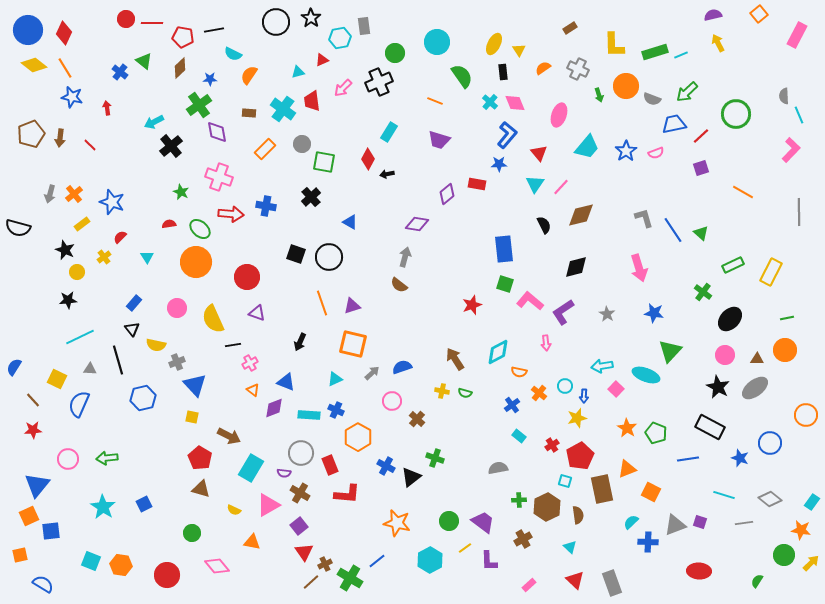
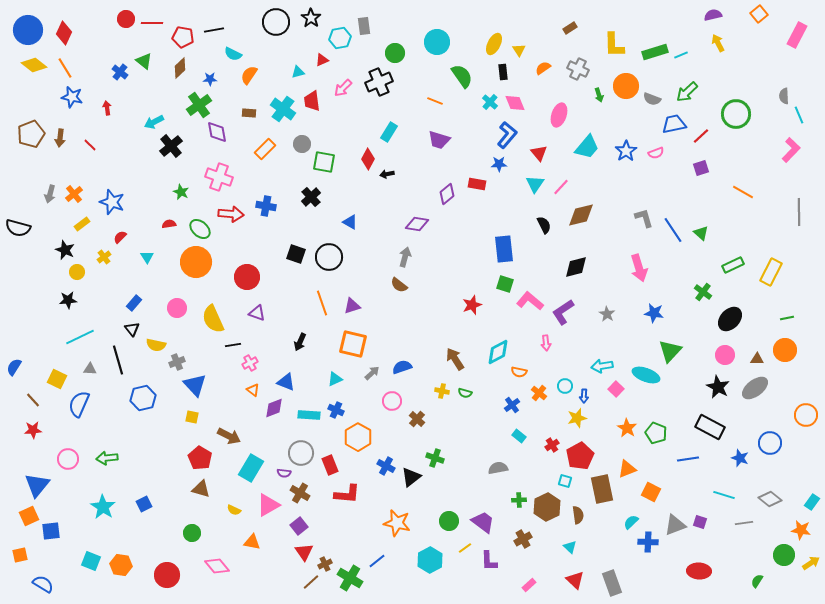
yellow arrow at (811, 563): rotated 12 degrees clockwise
